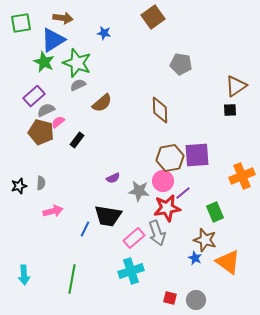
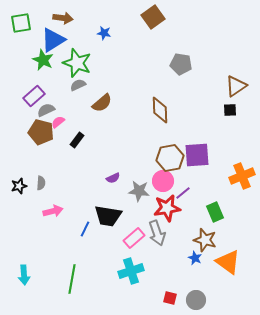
green star at (44, 62): moved 1 px left, 2 px up
